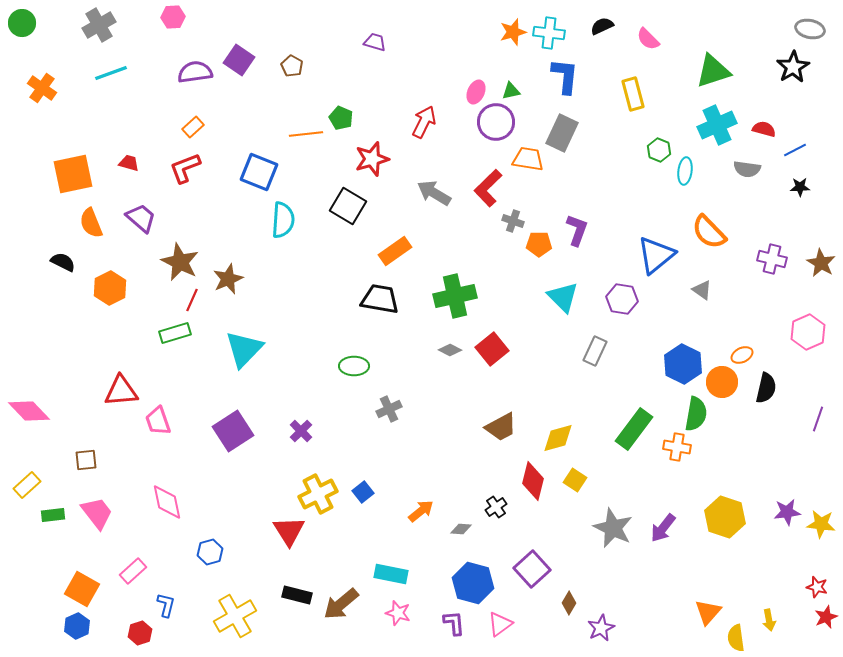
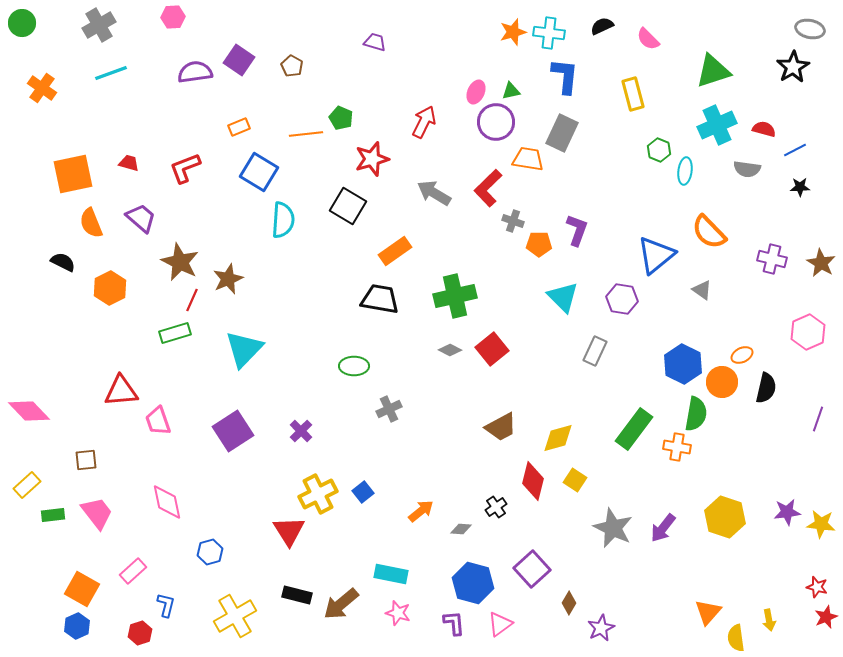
orange rectangle at (193, 127): moved 46 px right; rotated 20 degrees clockwise
blue square at (259, 172): rotated 9 degrees clockwise
